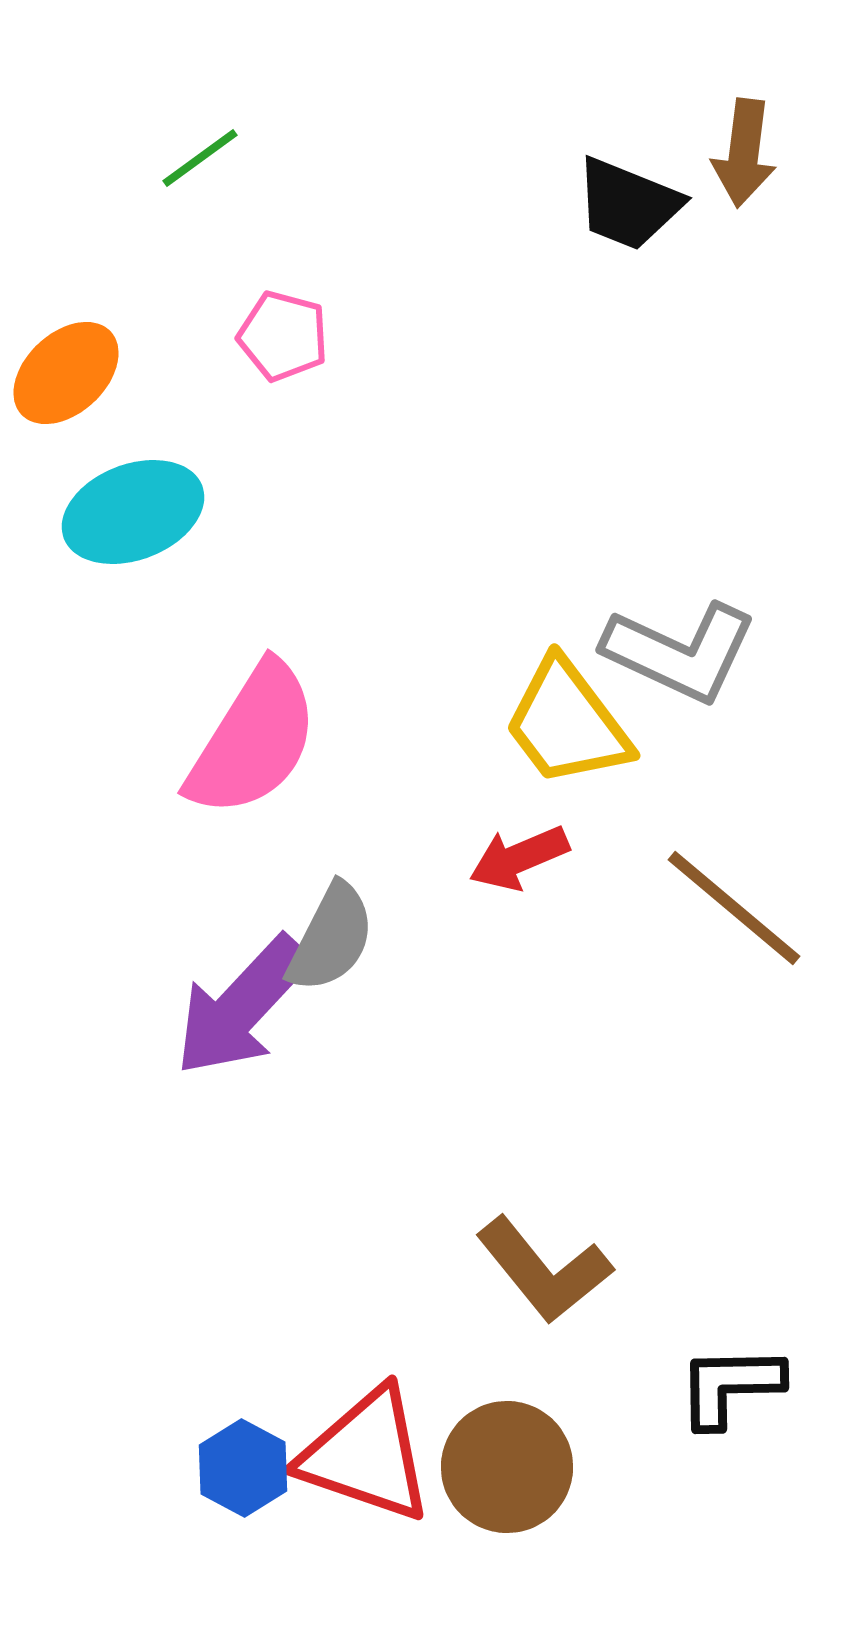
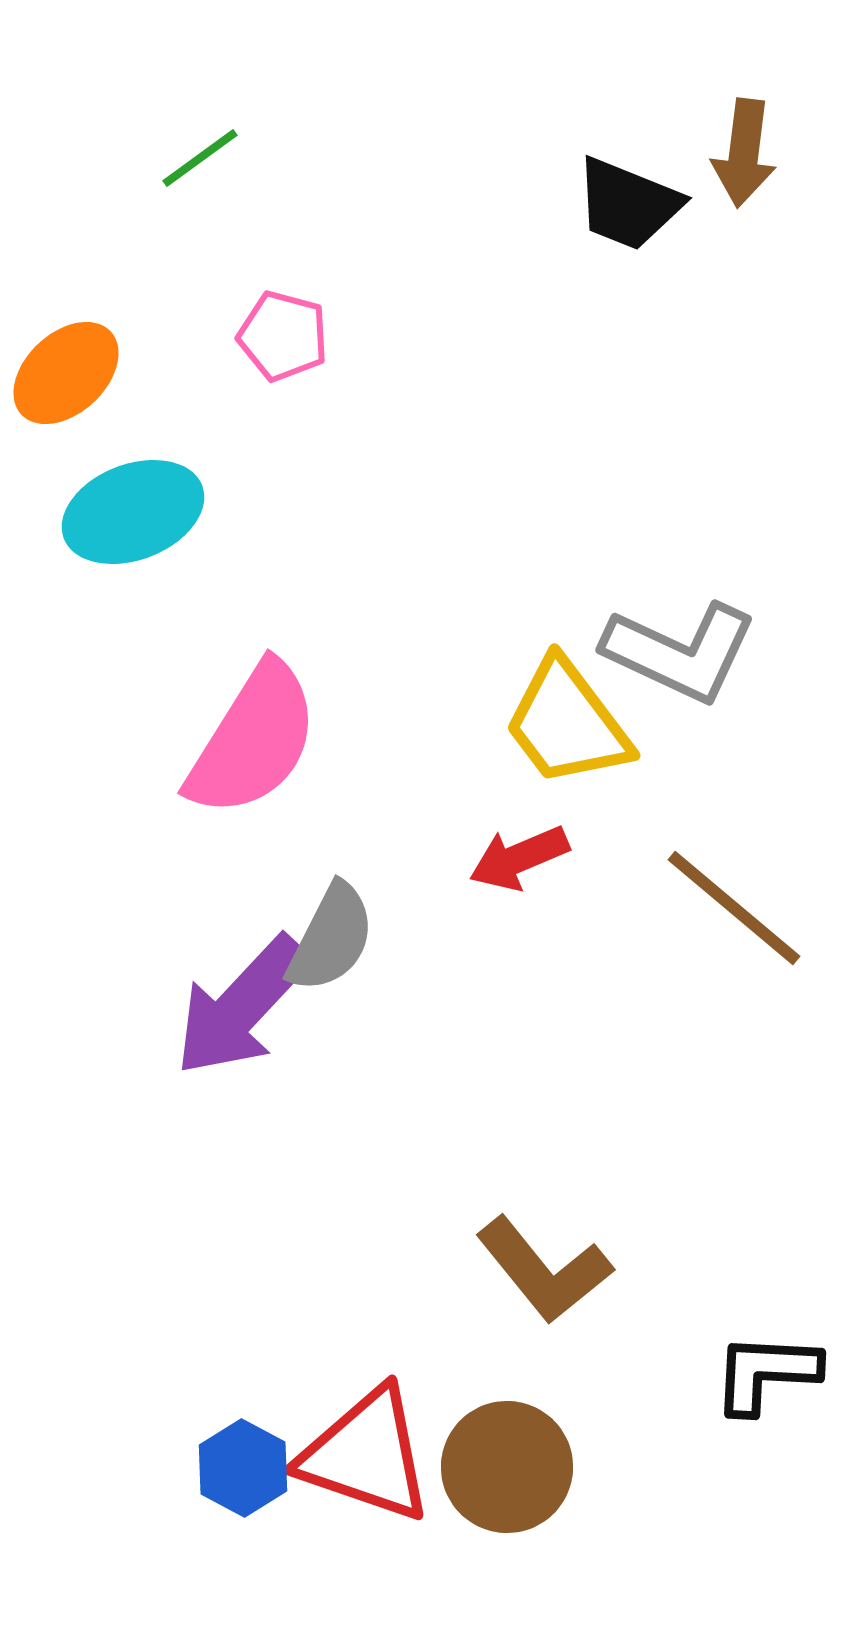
black L-shape: moved 36 px right, 13 px up; rotated 4 degrees clockwise
